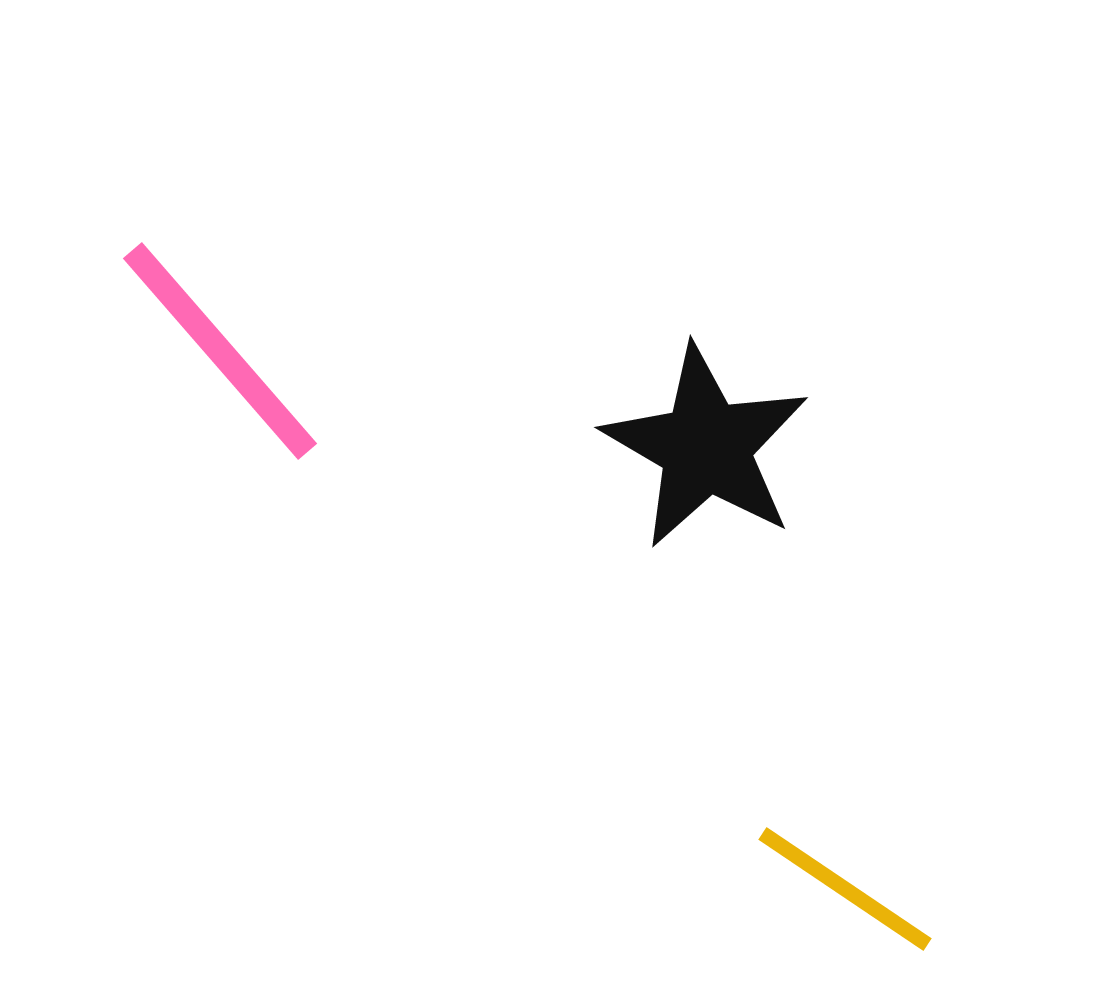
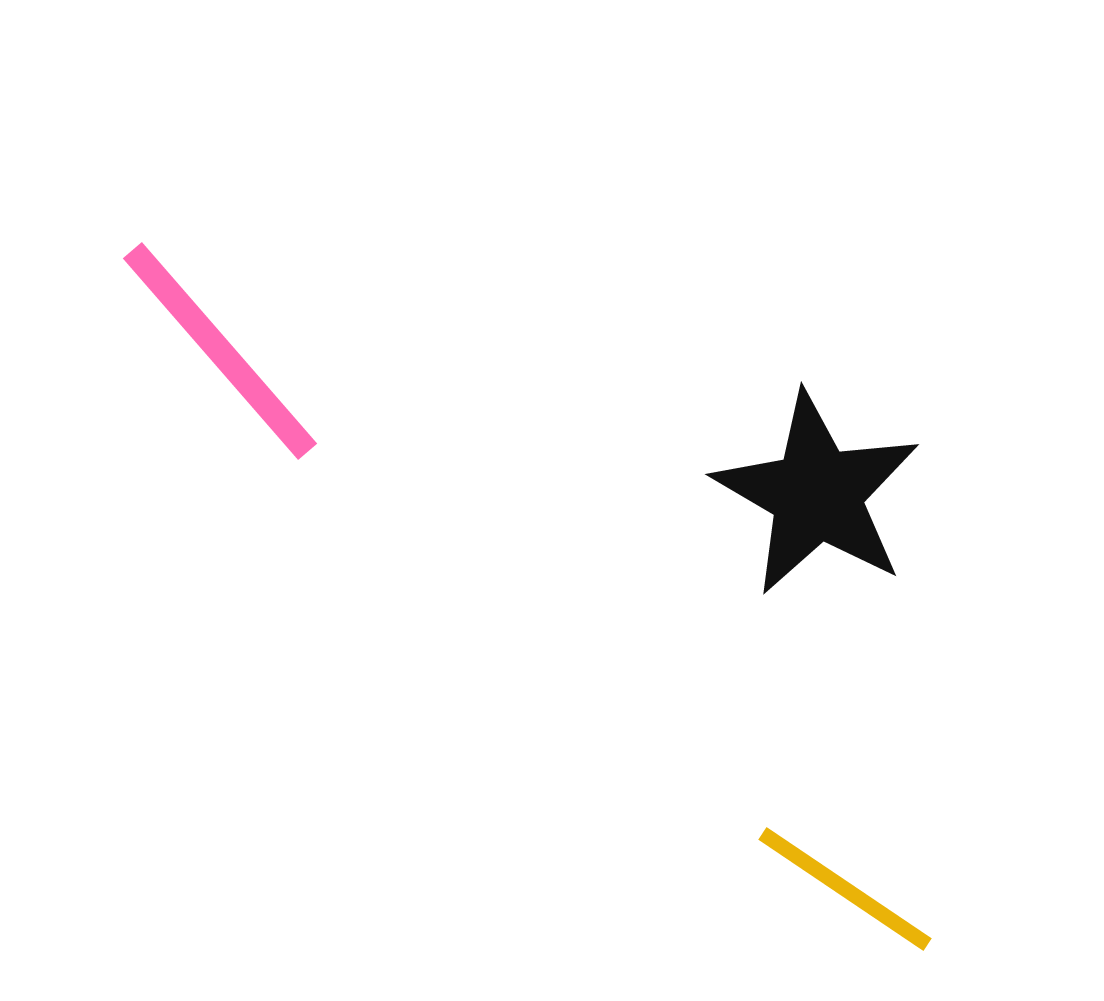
black star: moved 111 px right, 47 px down
